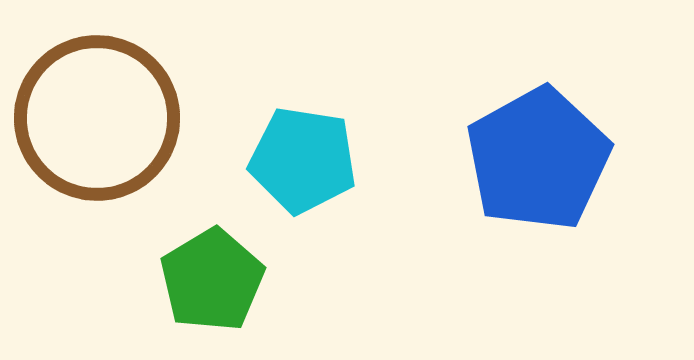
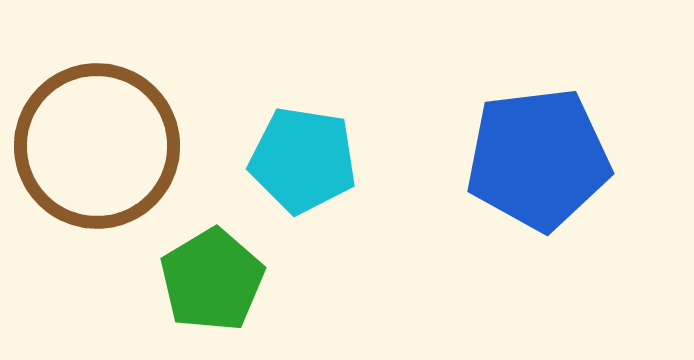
brown circle: moved 28 px down
blue pentagon: rotated 22 degrees clockwise
